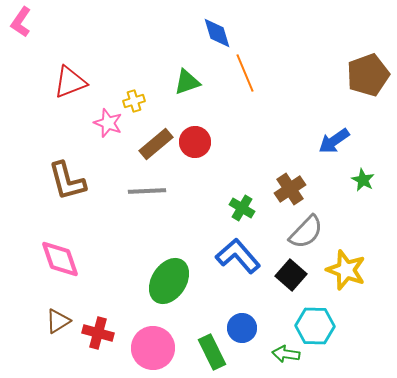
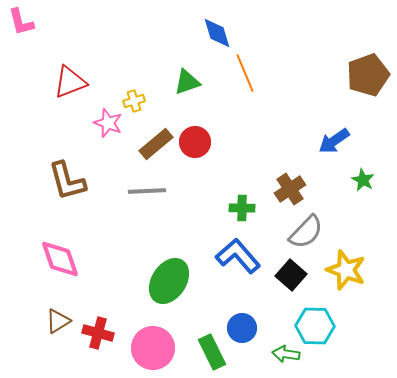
pink L-shape: rotated 48 degrees counterclockwise
green cross: rotated 30 degrees counterclockwise
